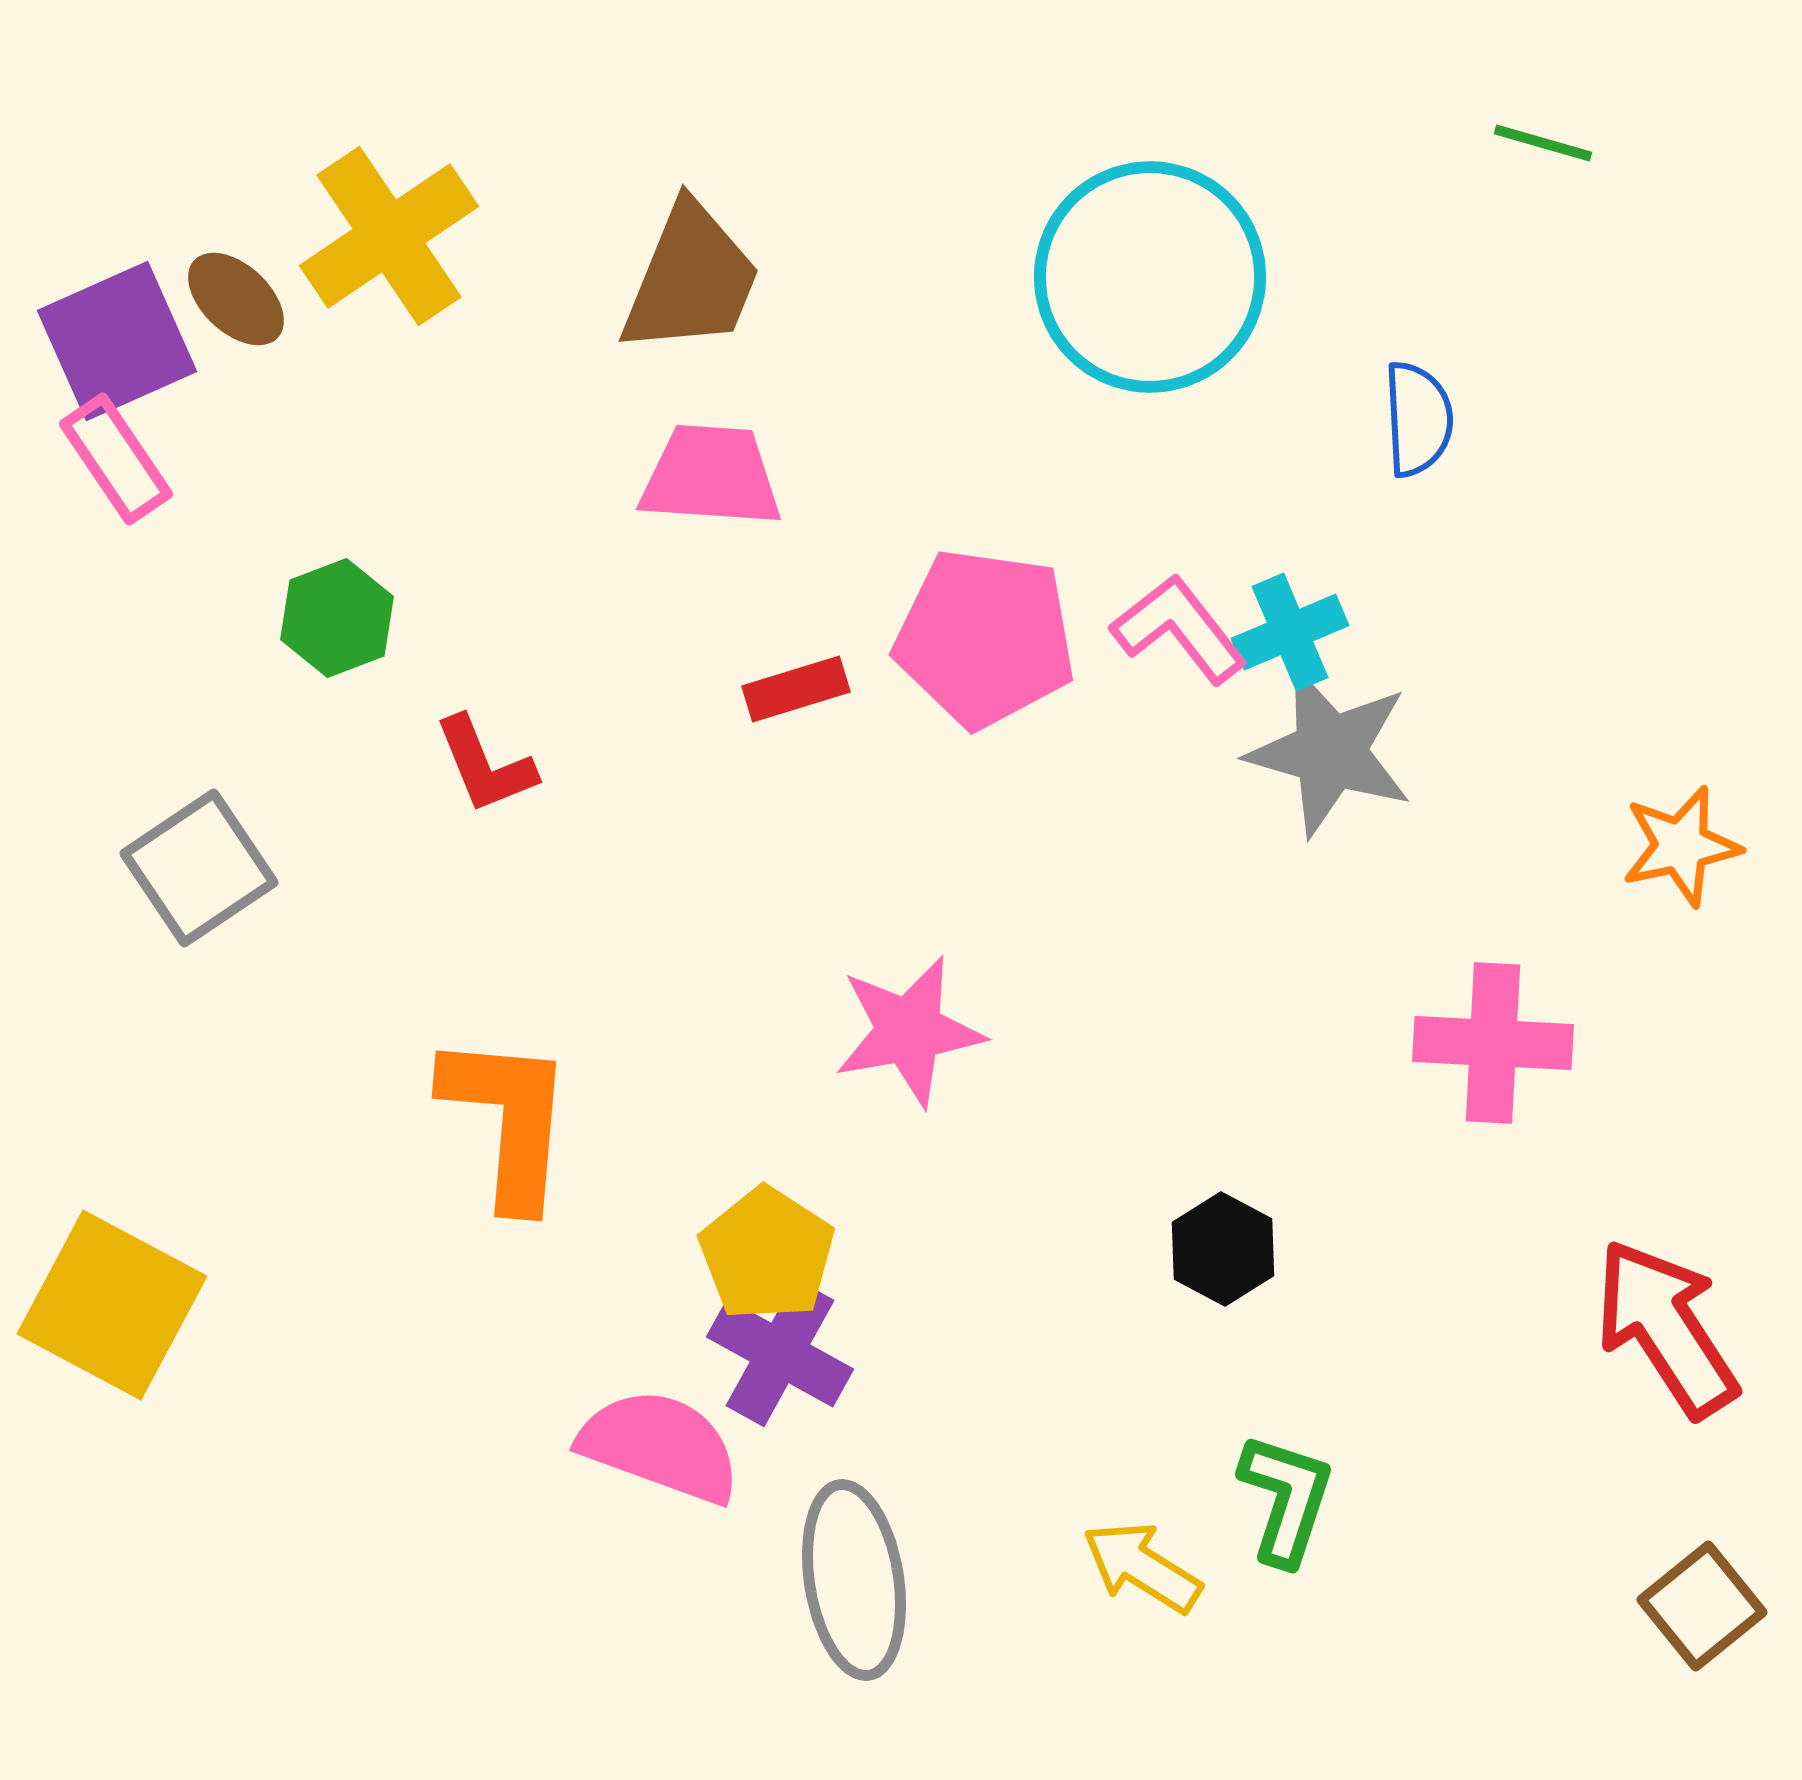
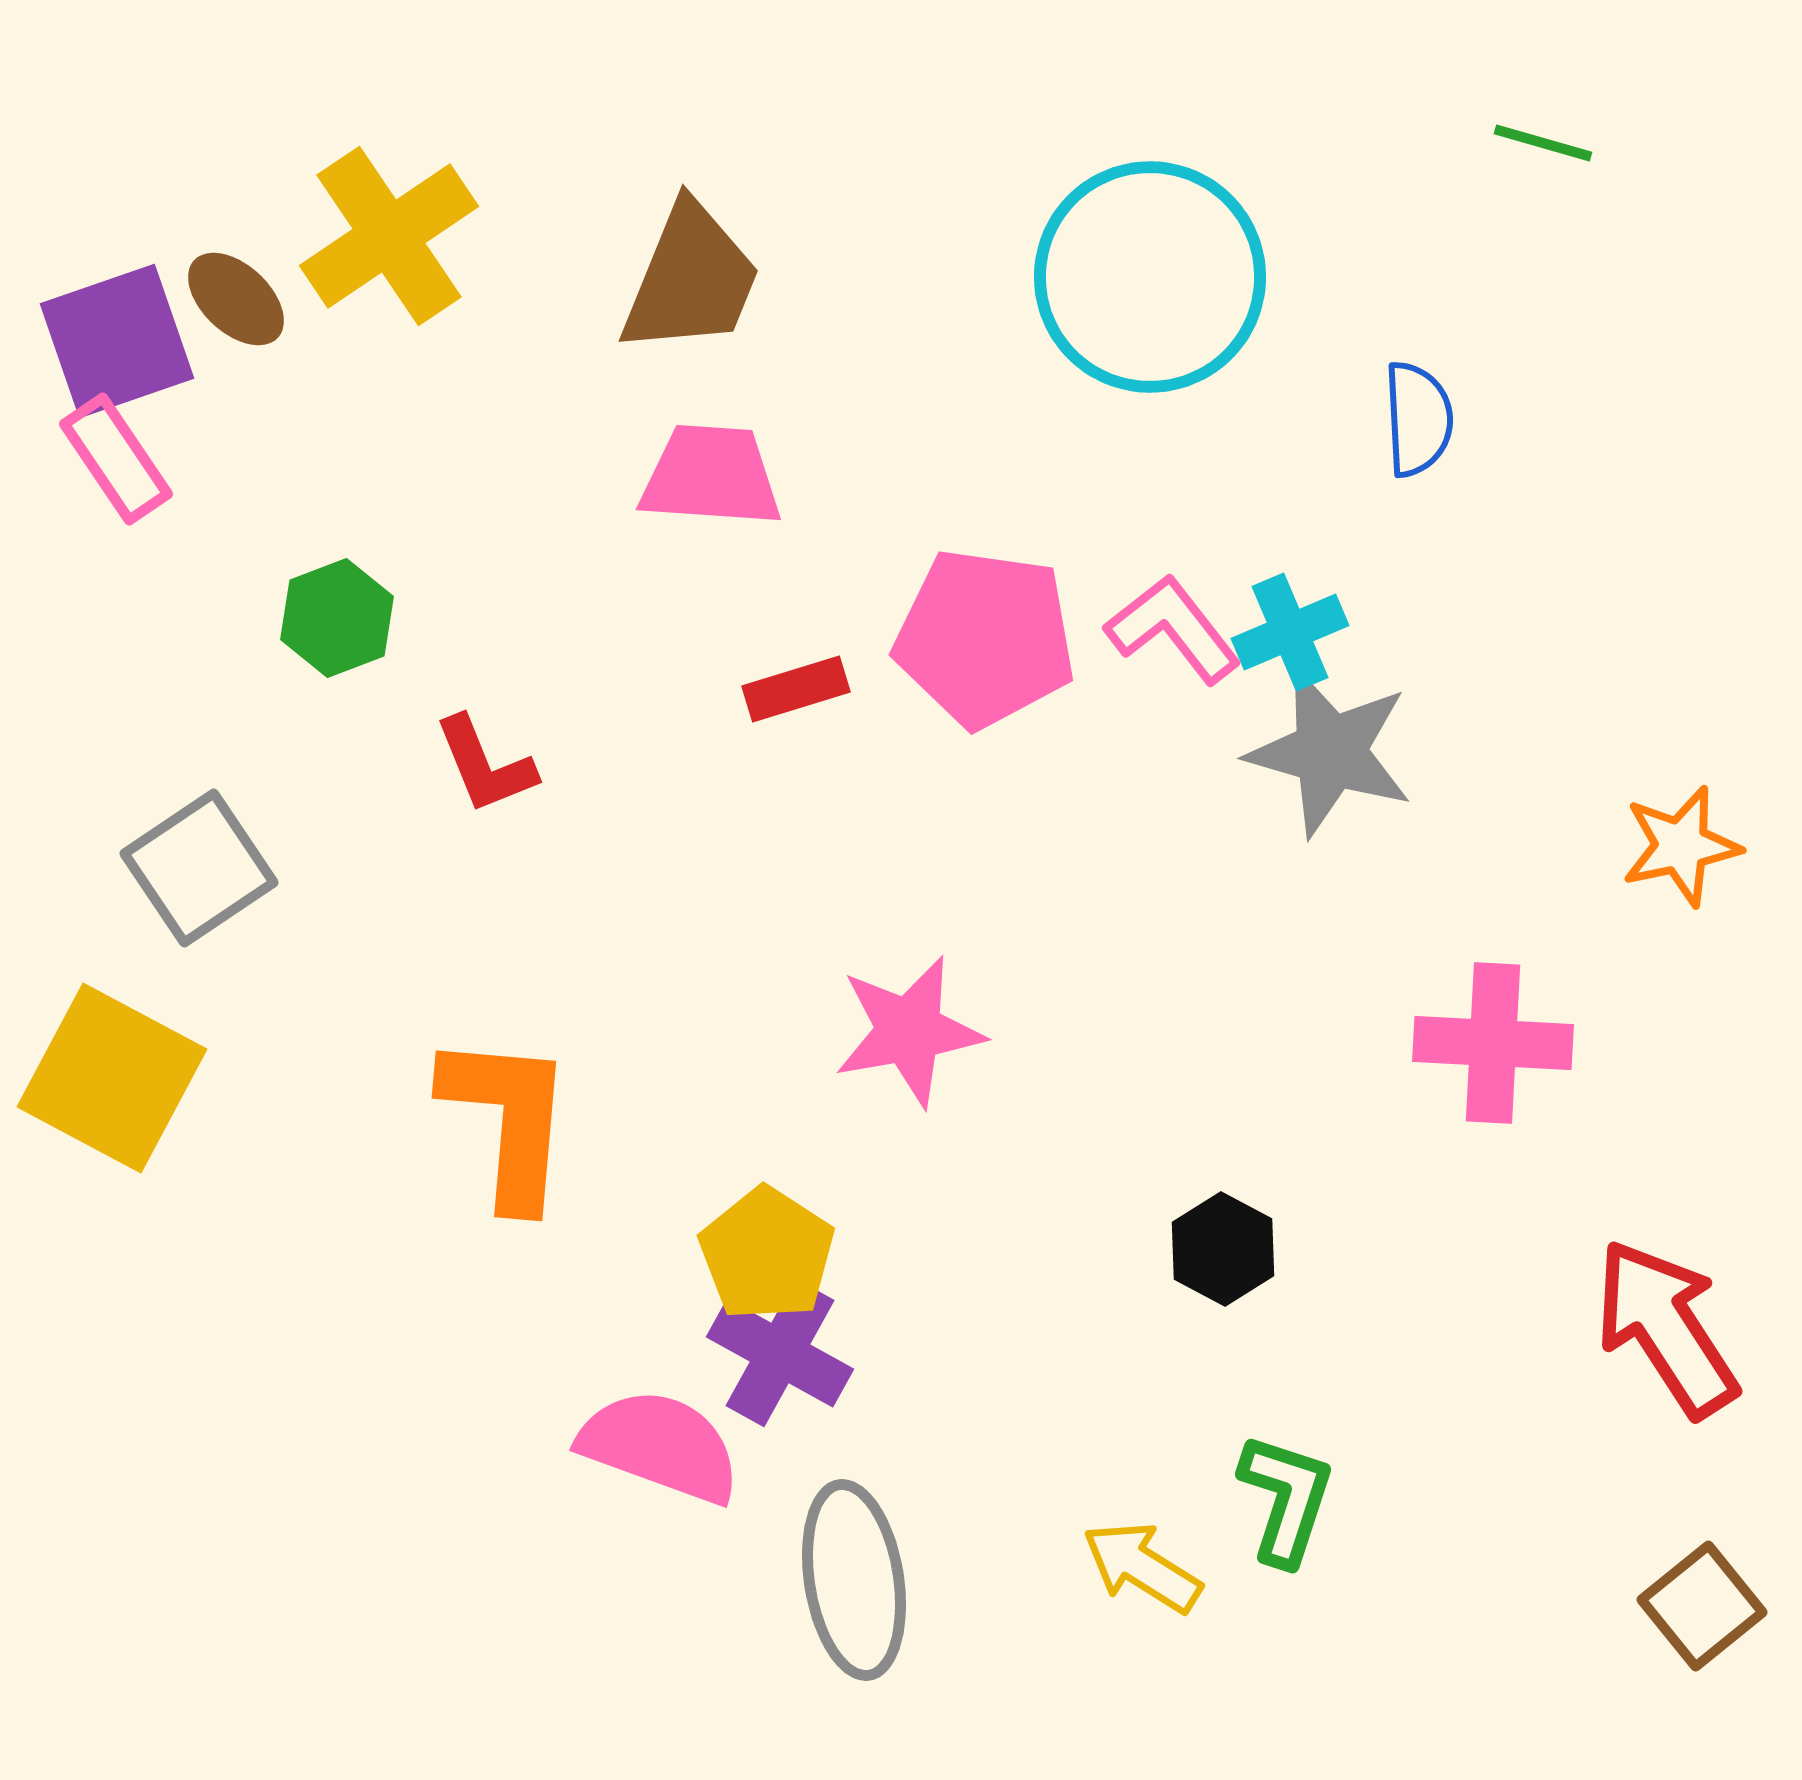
purple square: rotated 5 degrees clockwise
pink L-shape: moved 6 px left
yellow square: moved 227 px up
